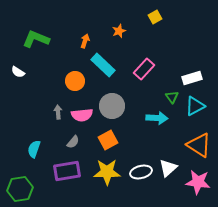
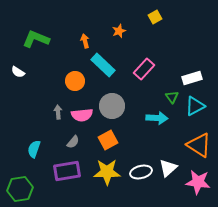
orange arrow: rotated 32 degrees counterclockwise
